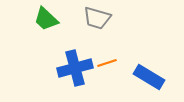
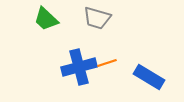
blue cross: moved 4 px right, 1 px up
